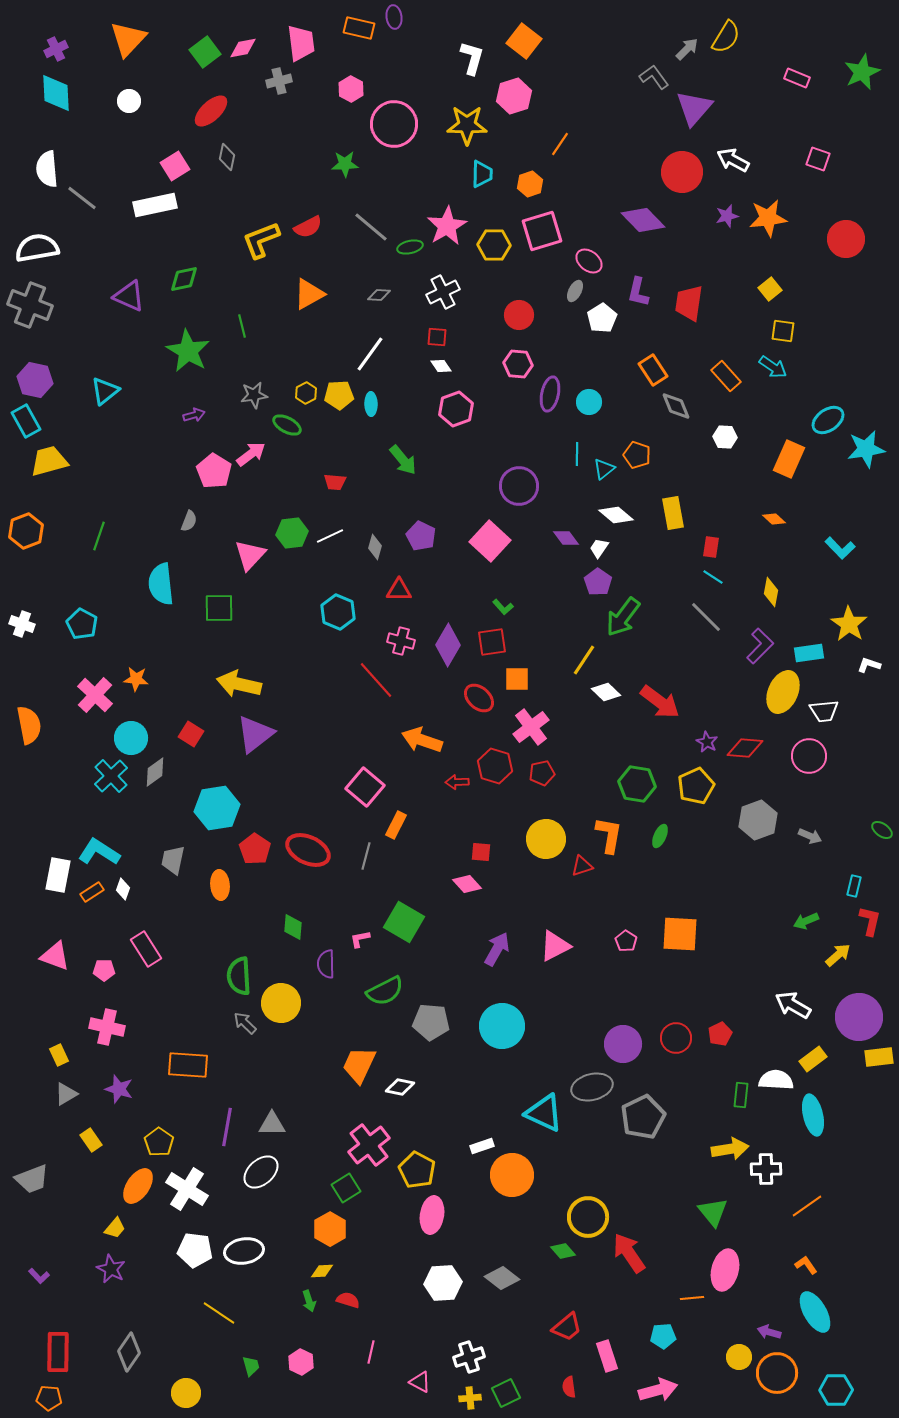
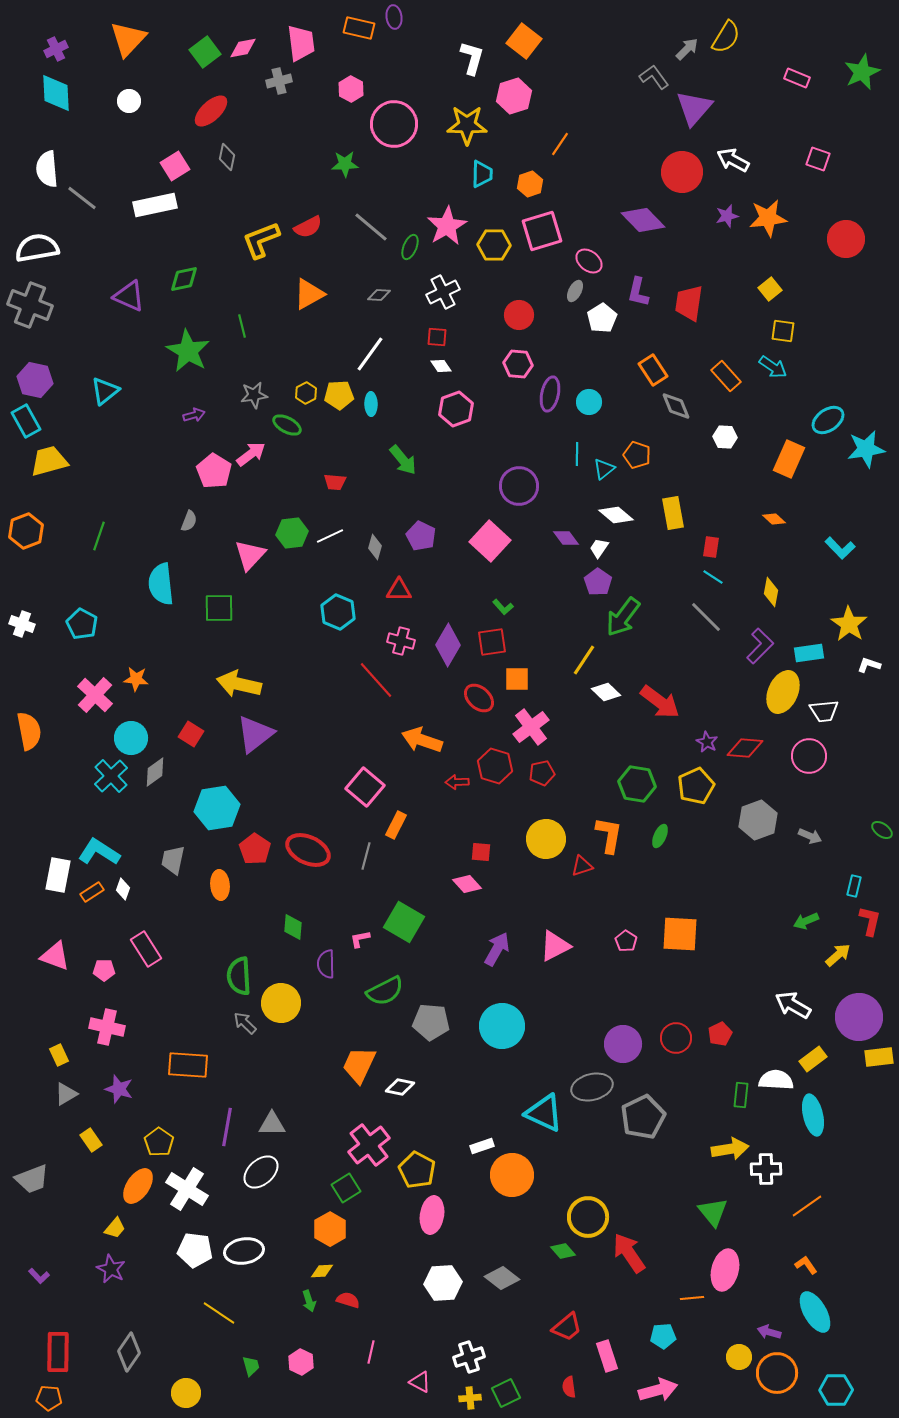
green ellipse at (410, 247): rotated 55 degrees counterclockwise
orange semicircle at (29, 725): moved 6 px down
